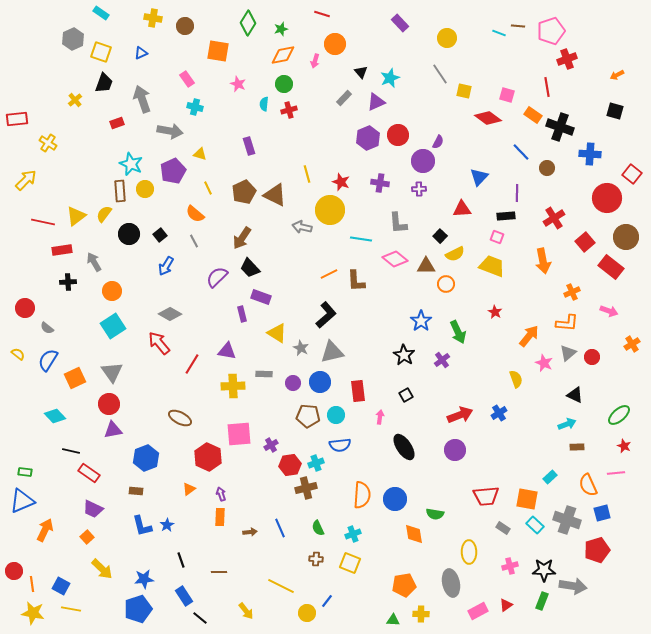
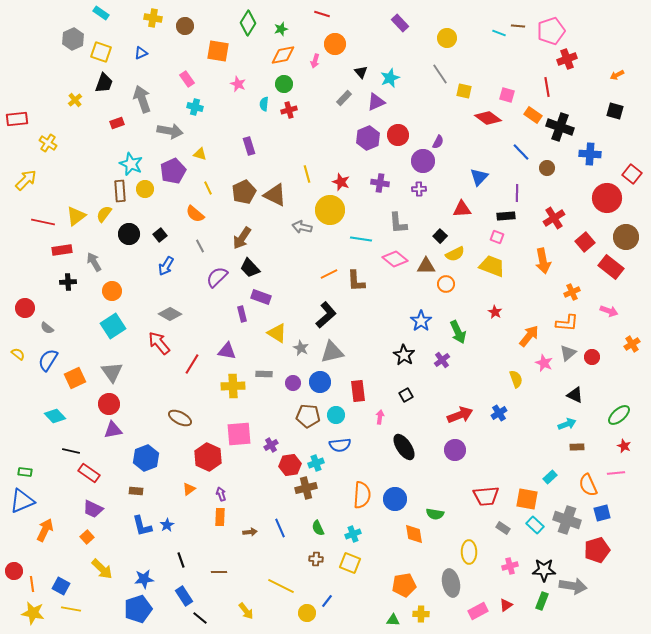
gray line at (194, 241): moved 6 px right, 5 px down
